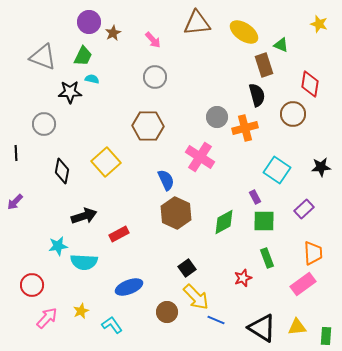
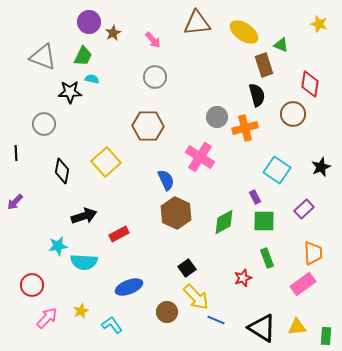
black star at (321, 167): rotated 18 degrees counterclockwise
